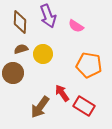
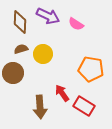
purple arrow: rotated 45 degrees counterclockwise
pink semicircle: moved 2 px up
orange pentagon: moved 2 px right, 4 px down
brown arrow: rotated 40 degrees counterclockwise
